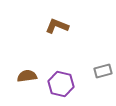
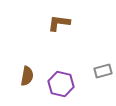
brown L-shape: moved 2 px right, 3 px up; rotated 15 degrees counterclockwise
brown semicircle: rotated 108 degrees clockwise
